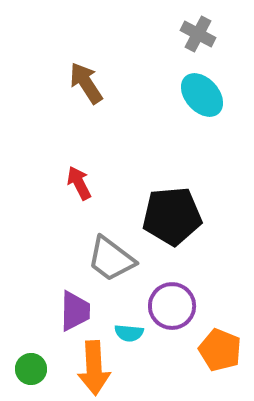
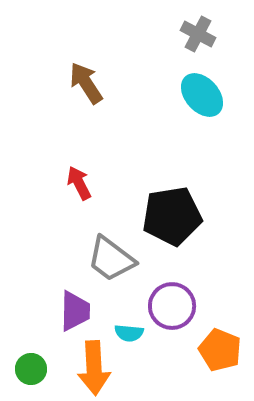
black pentagon: rotated 4 degrees counterclockwise
